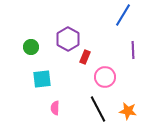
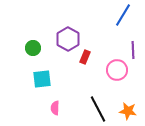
green circle: moved 2 px right, 1 px down
pink circle: moved 12 px right, 7 px up
